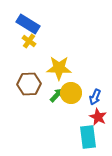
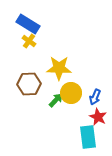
green arrow: moved 1 px left, 5 px down
